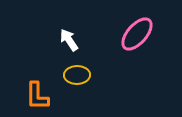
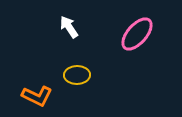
white arrow: moved 13 px up
orange L-shape: rotated 64 degrees counterclockwise
